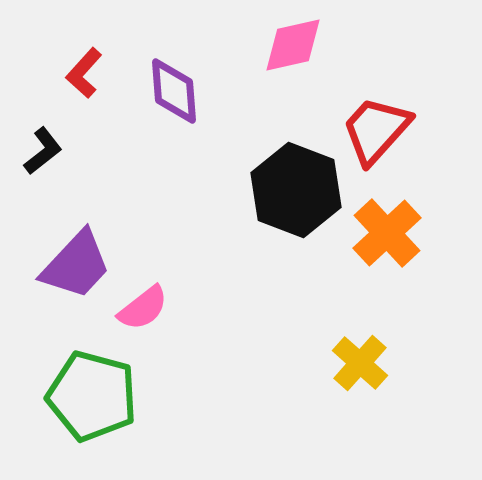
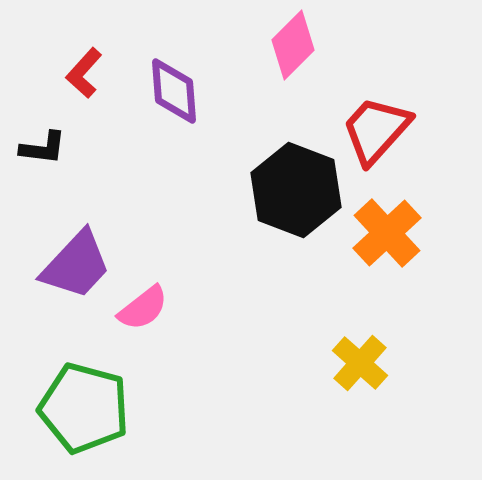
pink diamond: rotated 32 degrees counterclockwise
black L-shape: moved 3 px up; rotated 45 degrees clockwise
green pentagon: moved 8 px left, 12 px down
